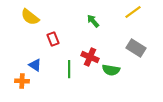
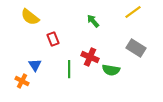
blue triangle: rotated 24 degrees clockwise
orange cross: rotated 24 degrees clockwise
